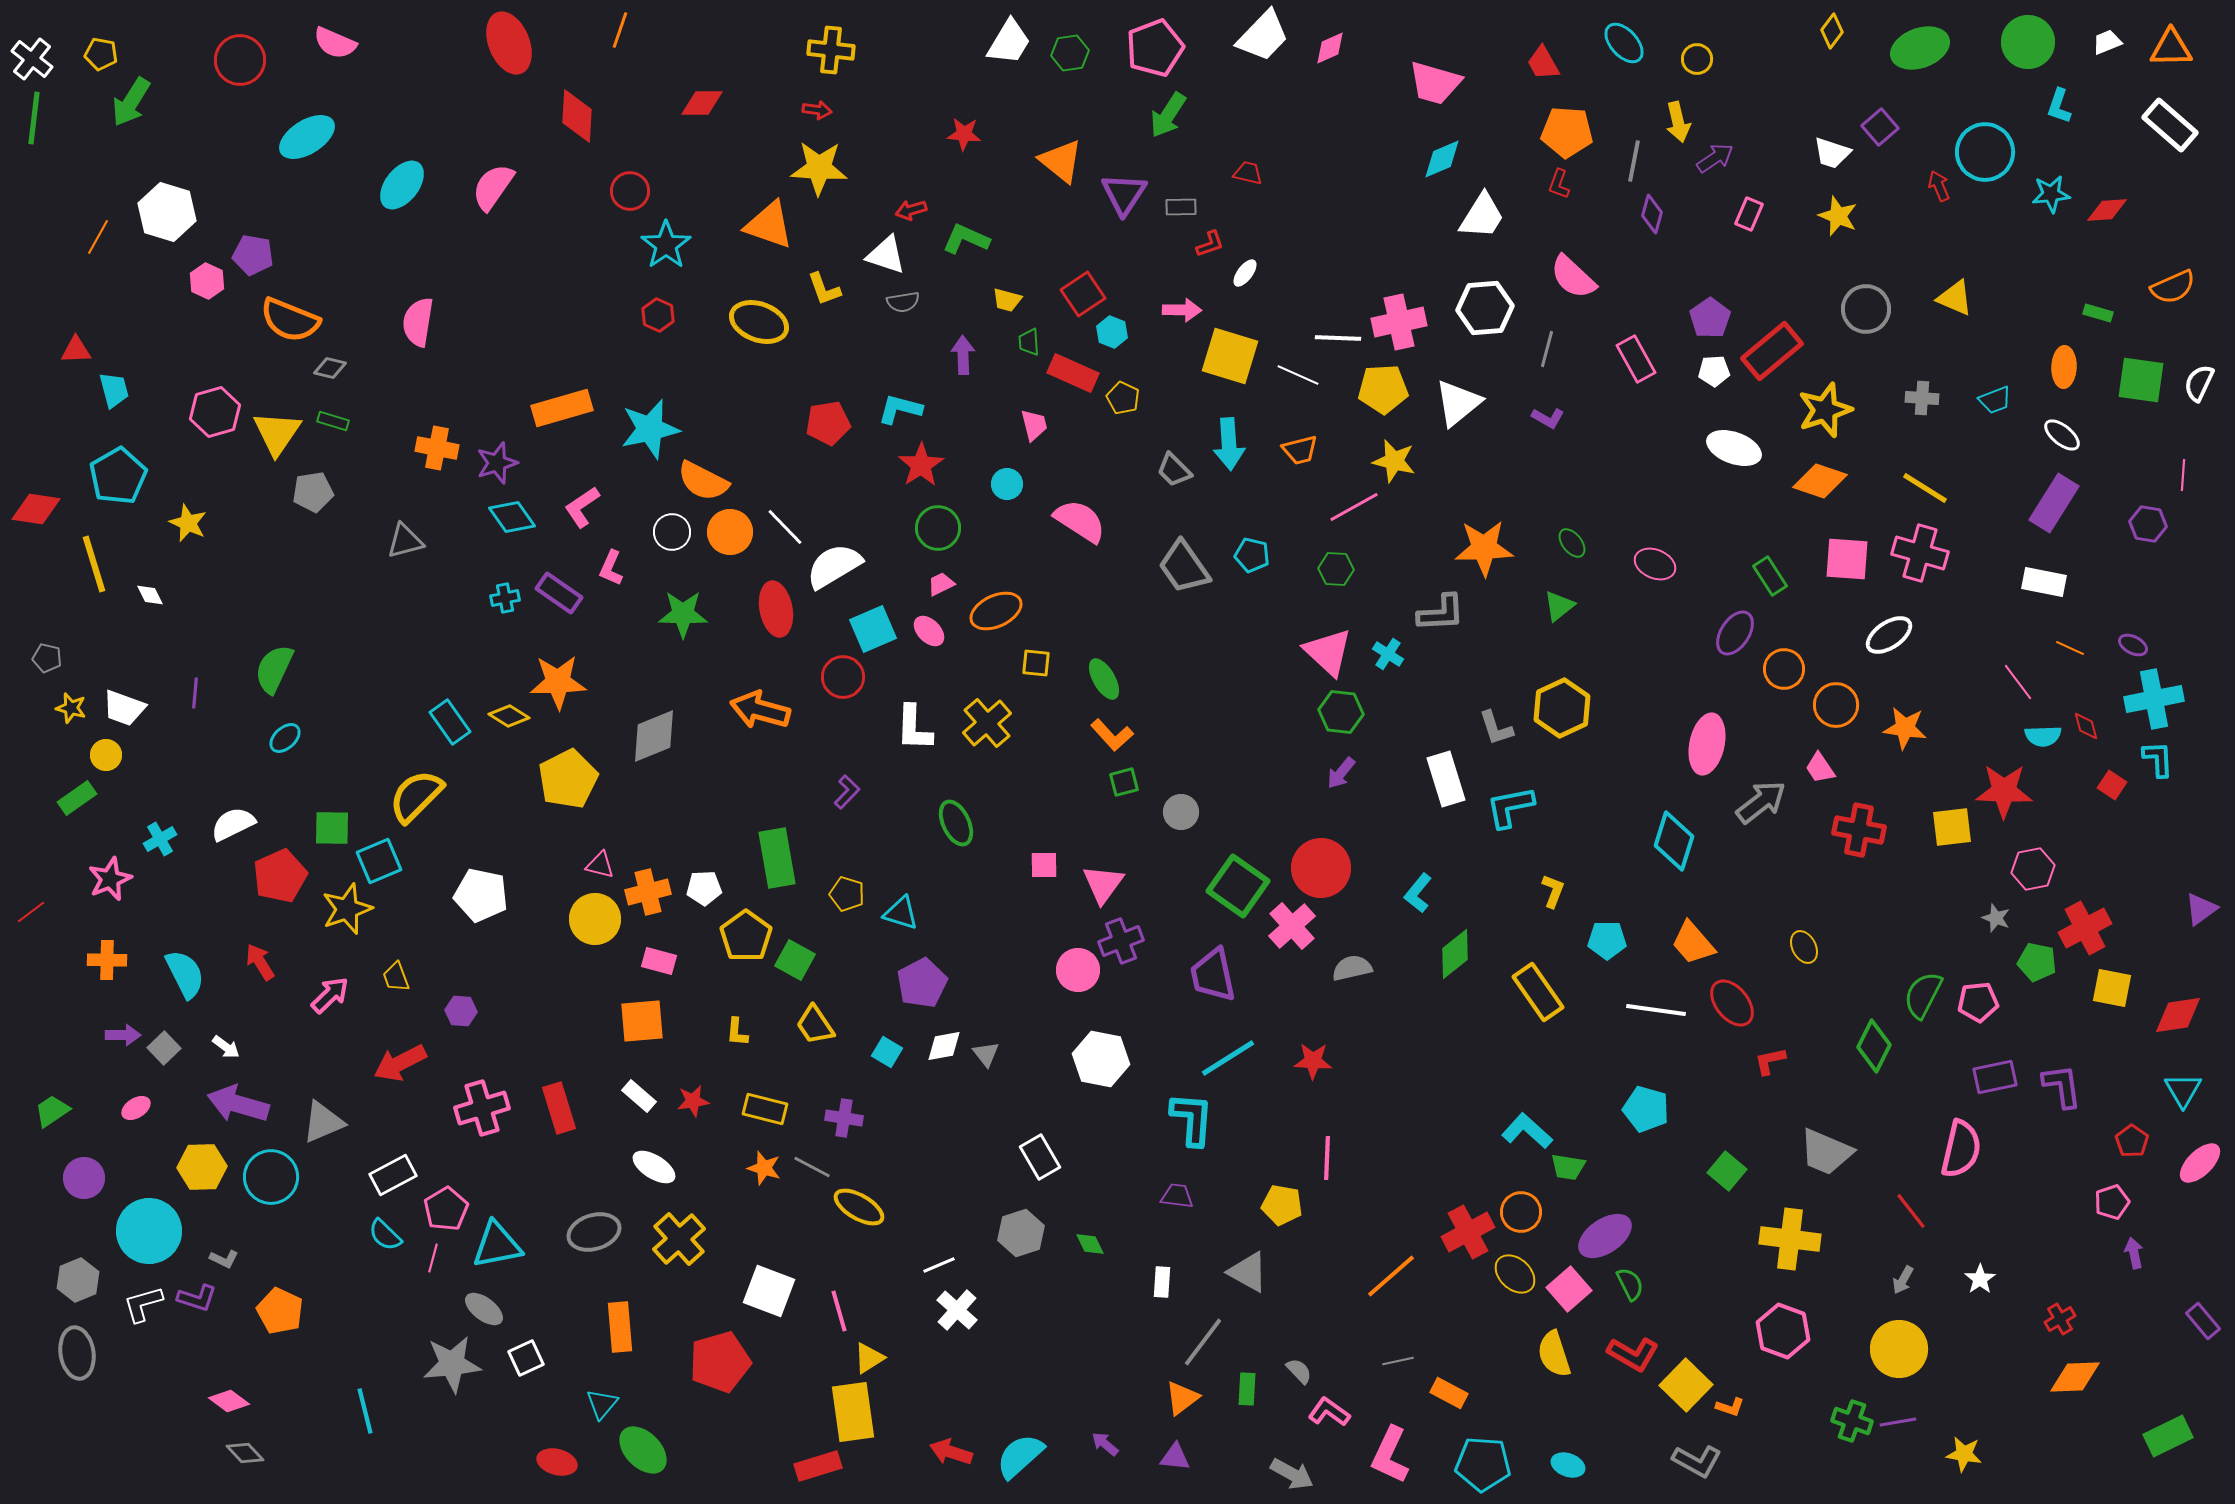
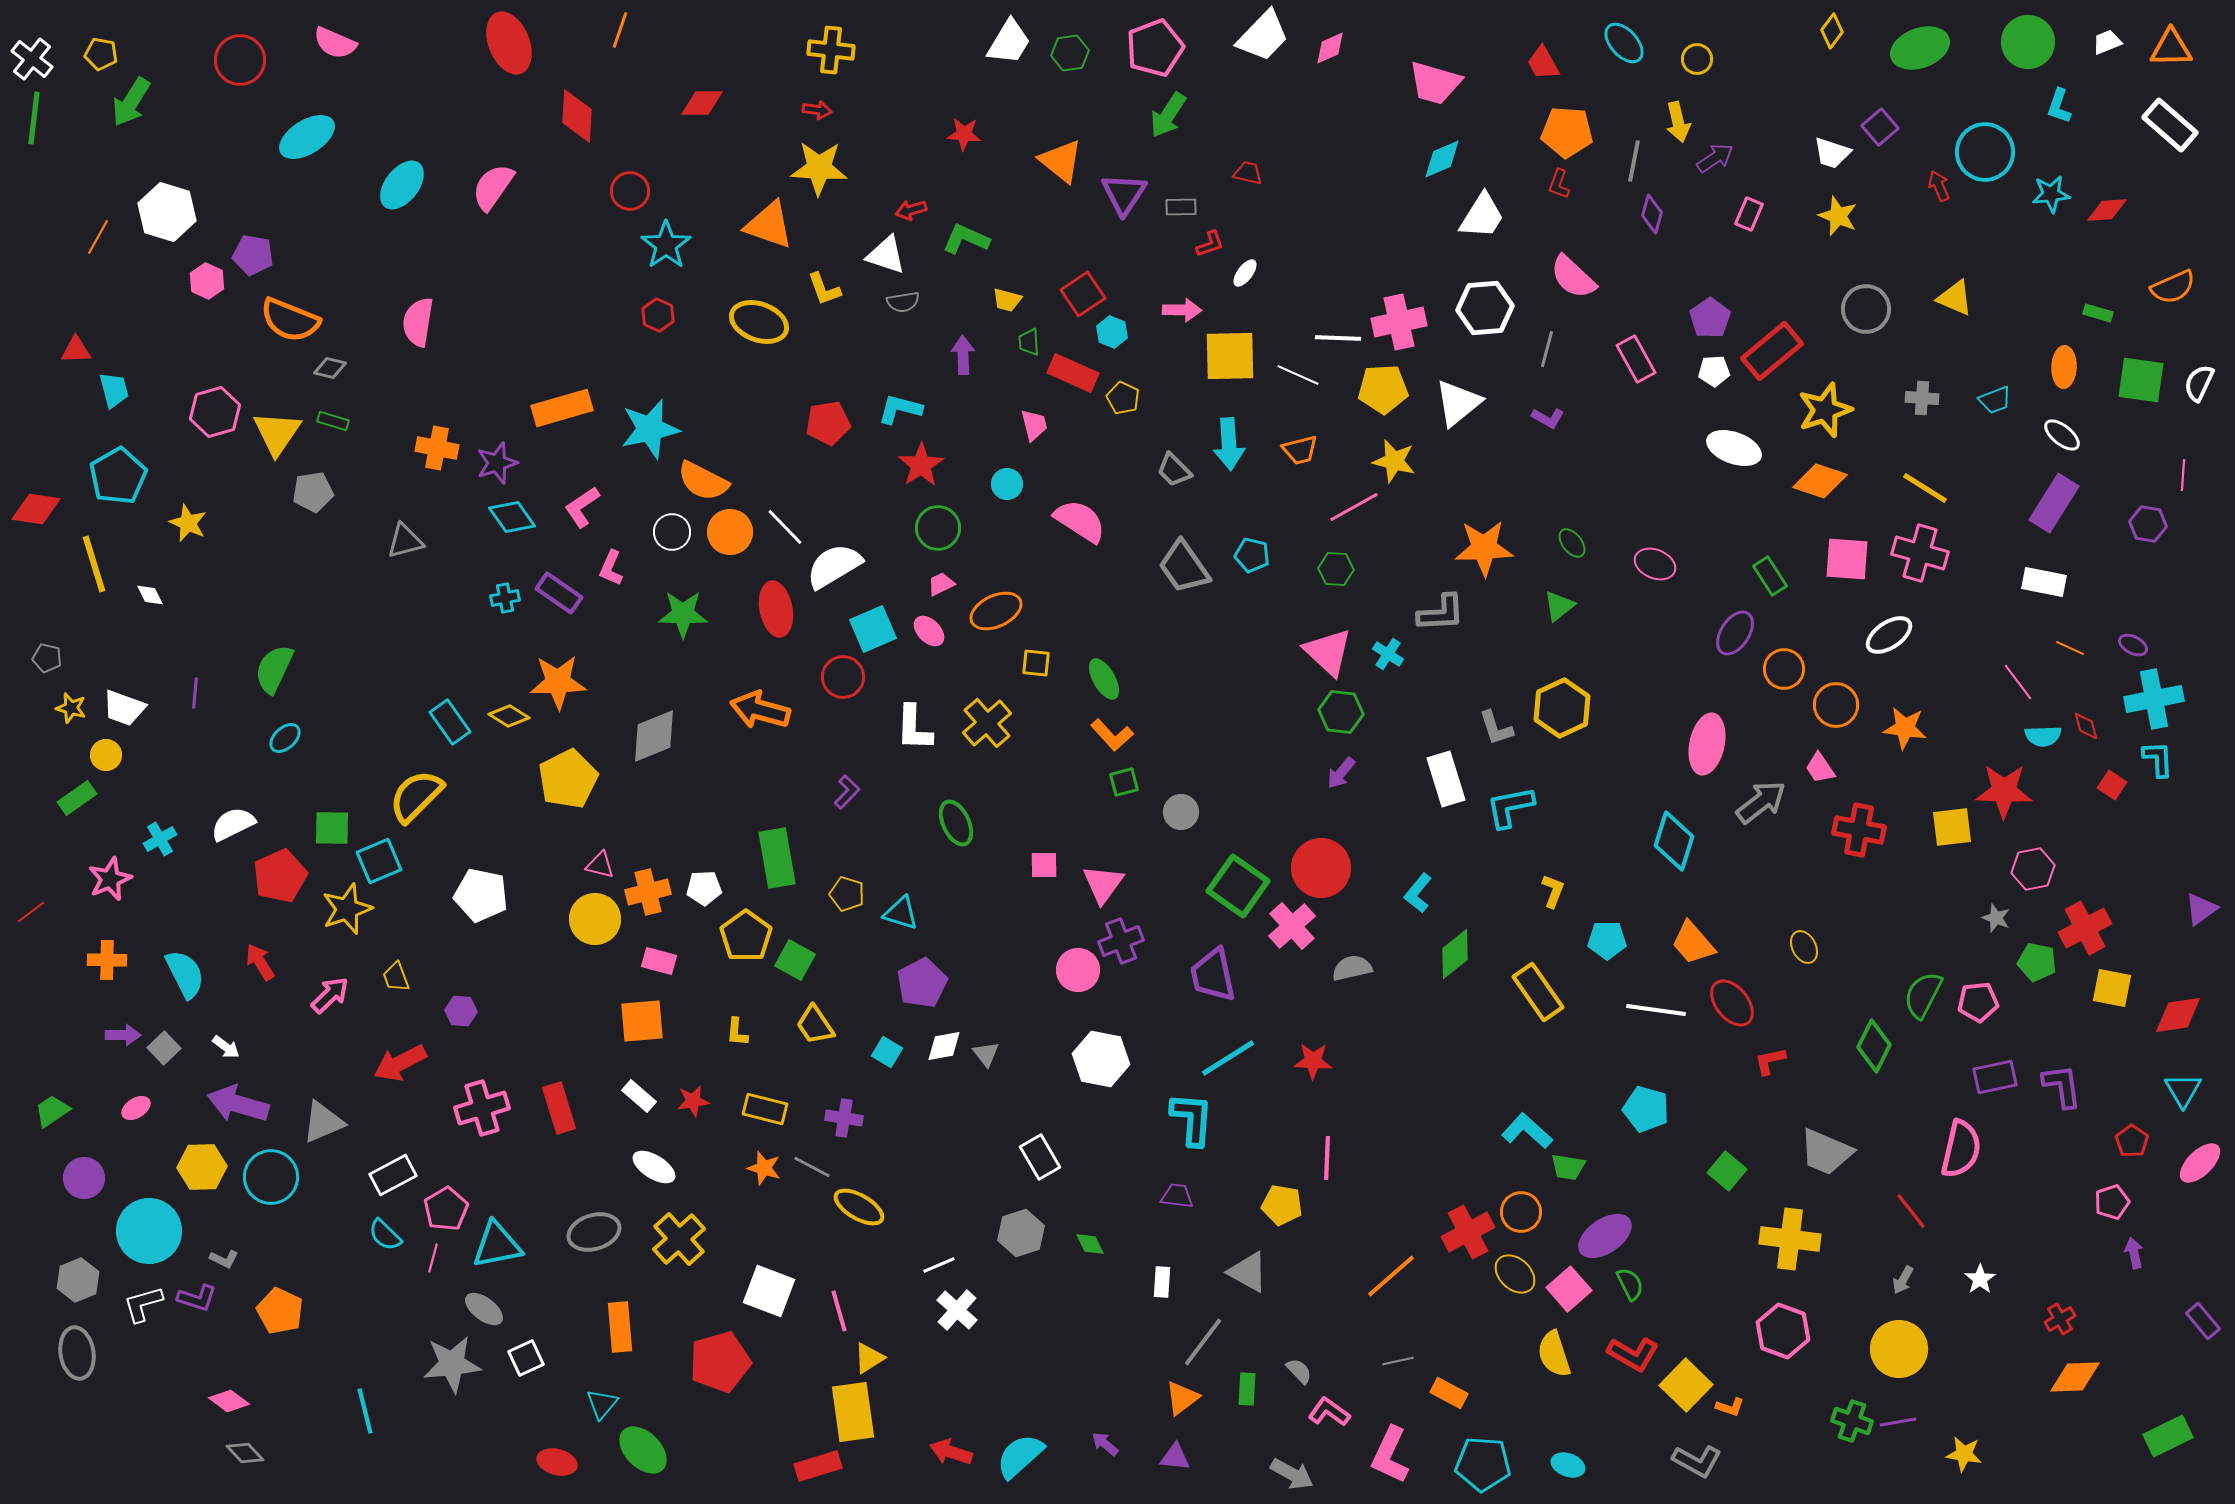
yellow square at (1230, 356): rotated 18 degrees counterclockwise
